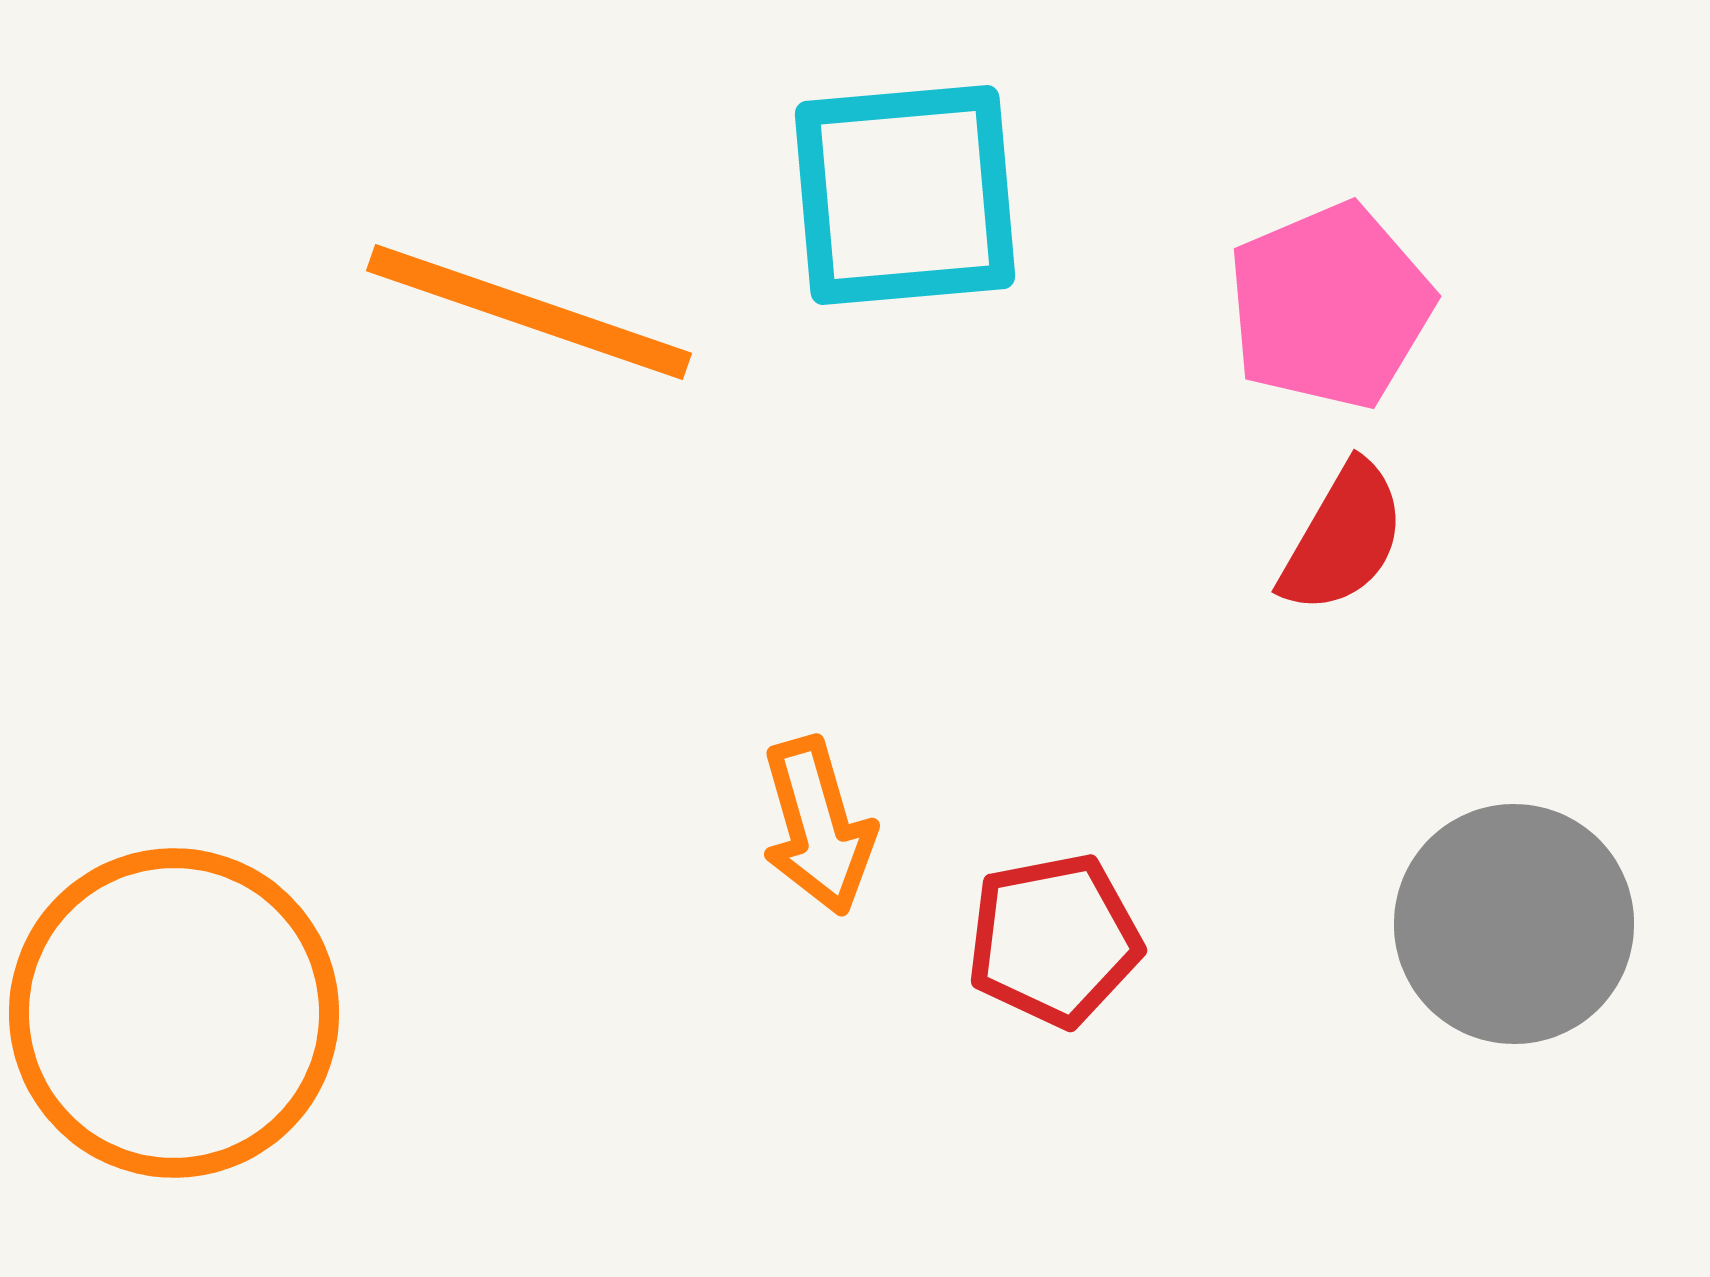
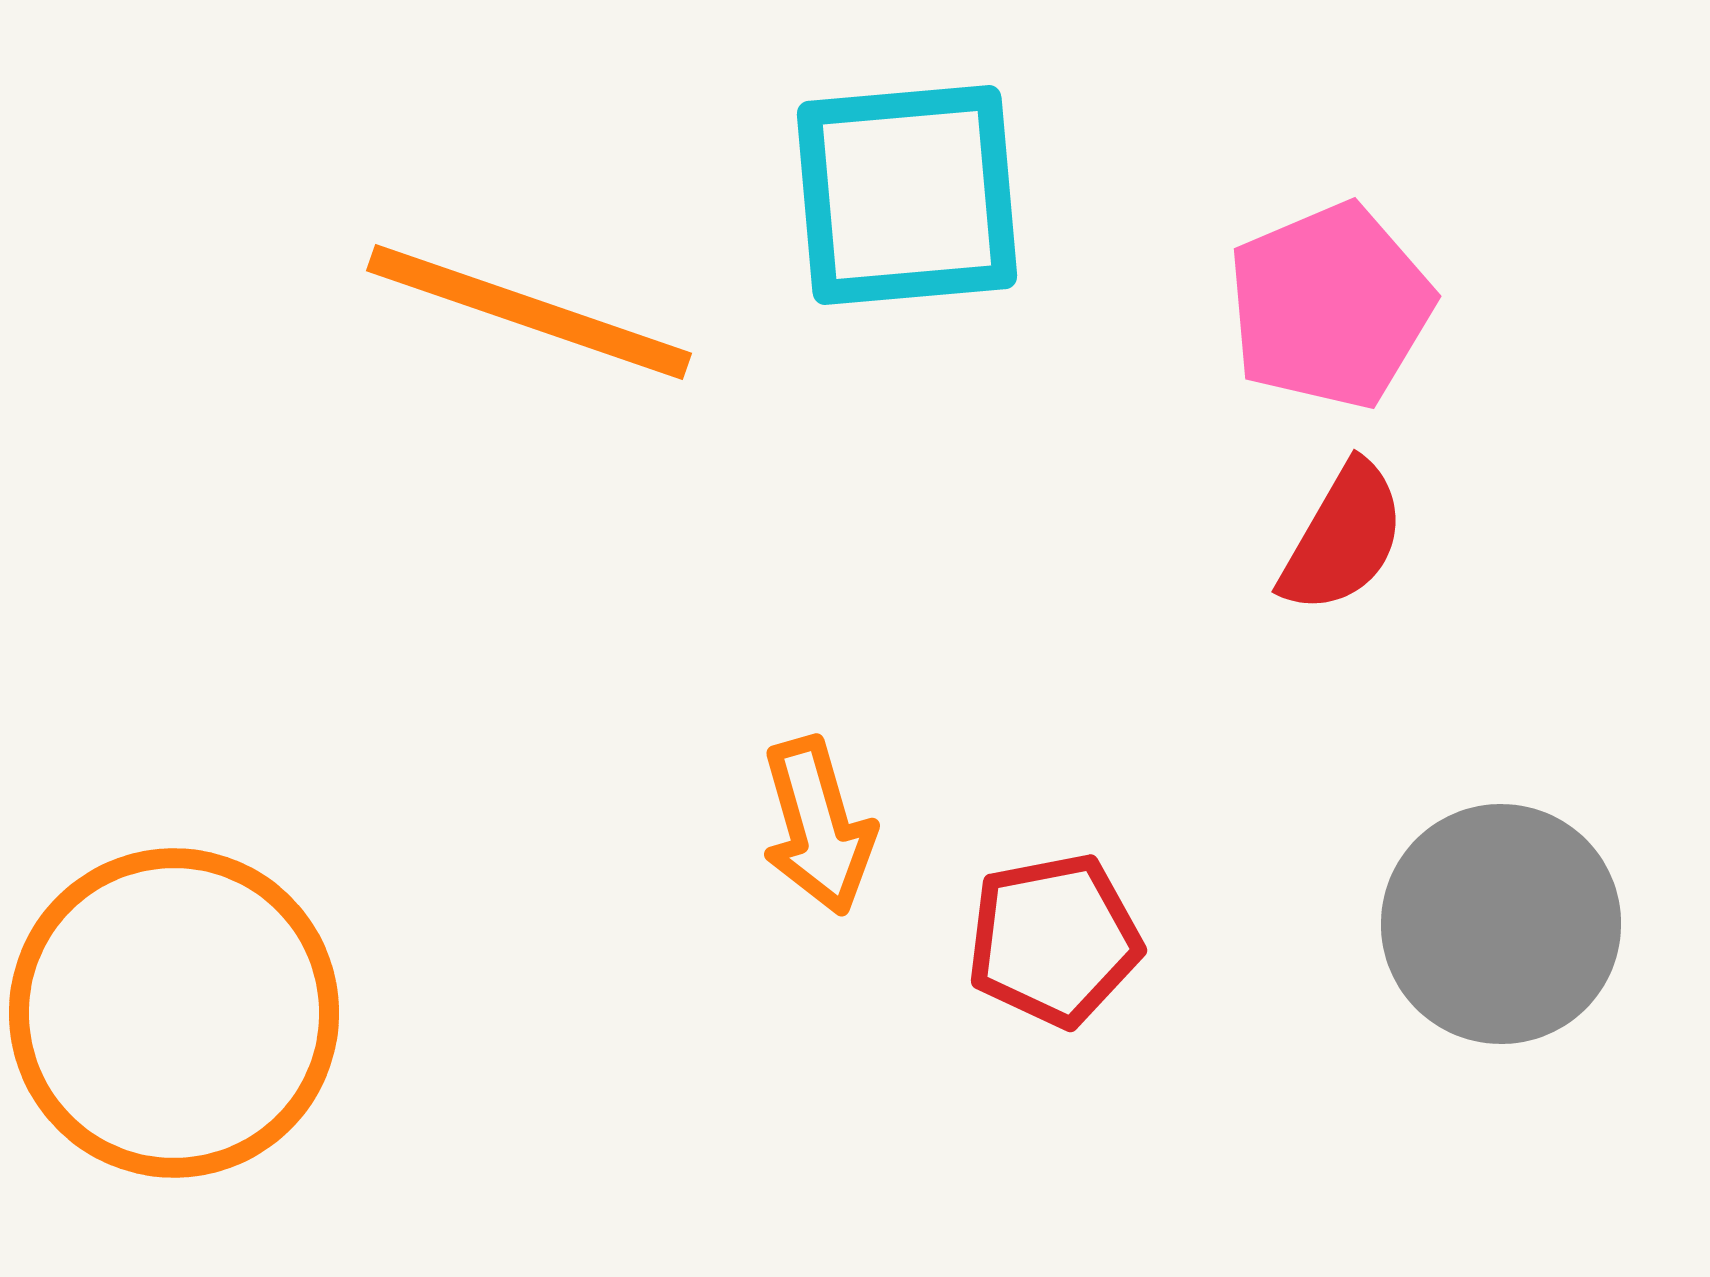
cyan square: moved 2 px right
gray circle: moved 13 px left
